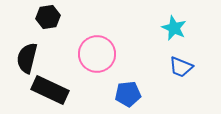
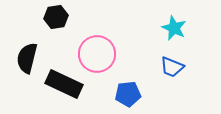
black hexagon: moved 8 px right
blue trapezoid: moved 9 px left
black rectangle: moved 14 px right, 6 px up
